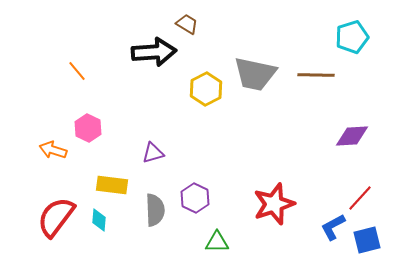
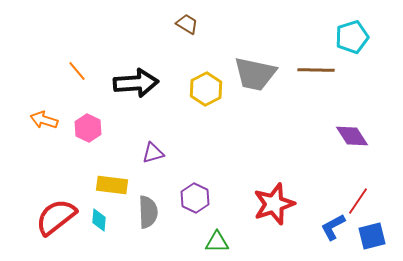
black arrow: moved 18 px left, 31 px down
brown line: moved 5 px up
purple diamond: rotated 60 degrees clockwise
orange arrow: moved 9 px left, 30 px up
red line: moved 2 px left, 3 px down; rotated 8 degrees counterclockwise
gray semicircle: moved 7 px left, 2 px down
red semicircle: rotated 15 degrees clockwise
blue square: moved 5 px right, 4 px up
